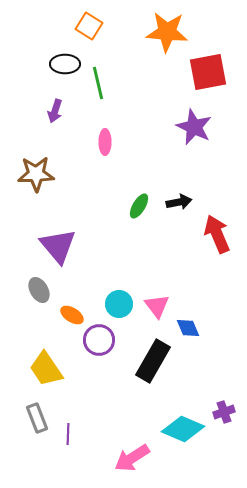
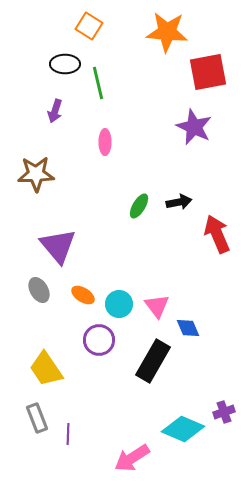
orange ellipse: moved 11 px right, 20 px up
